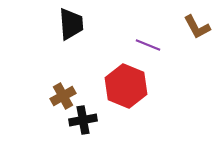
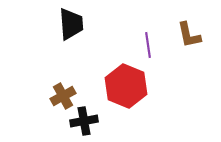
brown L-shape: moved 8 px left, 8 px down; rotated 16 degrees clockwise
purple line: rotated 60 degrees clockwise
black cross: moved 1 px right, 1 px down
